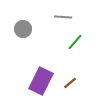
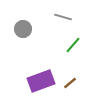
gray line: rotated 12 degrees clockwise
green line: moved 2 px left, 3 px down
purple rectangle: rotated 44 degrees clockwise
